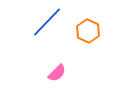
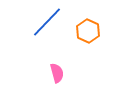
pink semicircle: rotated 60 degrees counterclockwise
